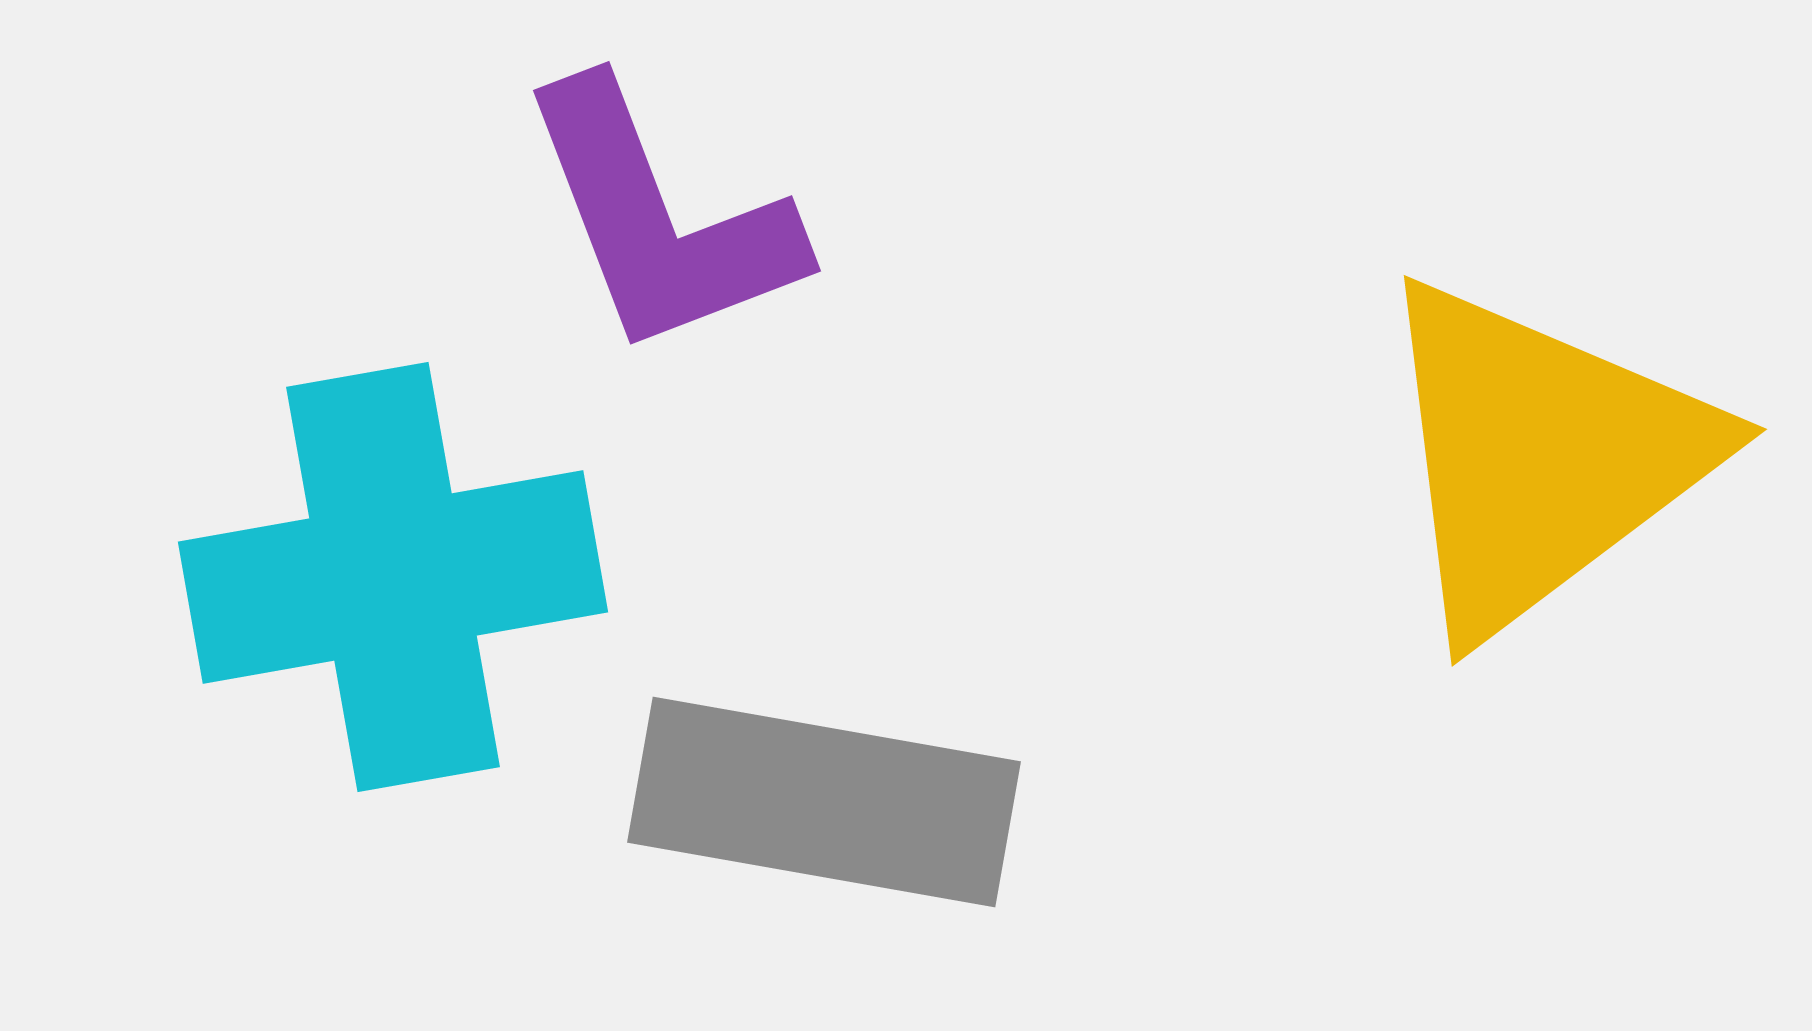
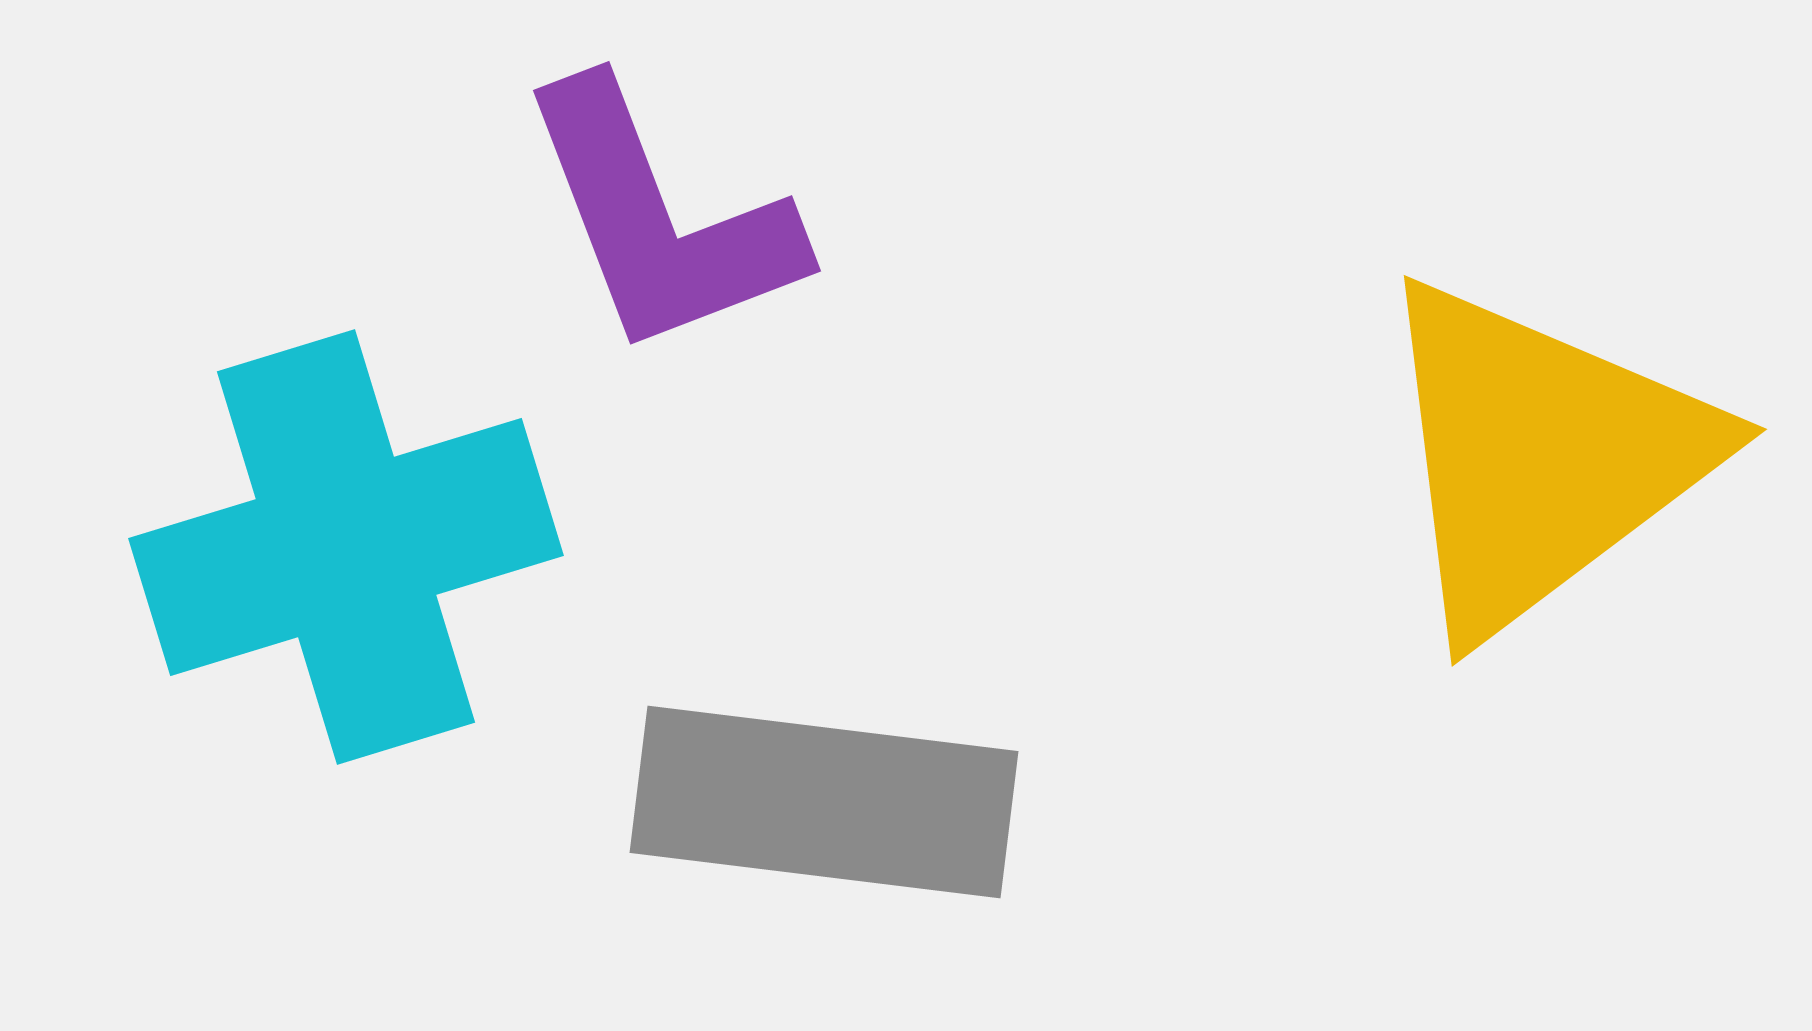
cyan cross: moved 47 px left, 30 px up; rotated 7 degrees counterclockwise
gray rectangle: rotated 3 degrees counterclockwise
